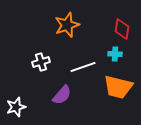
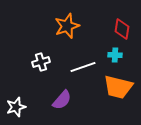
orange star: moved 1 px down
cyan cross: moved 1 px down
purple semicircle: moved 5 px down
